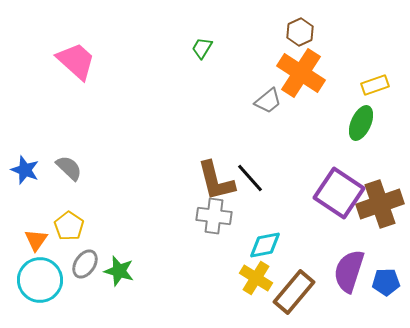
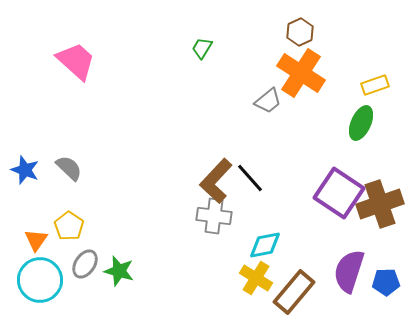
brown L-shape: rotated 57 degrees clockwise
